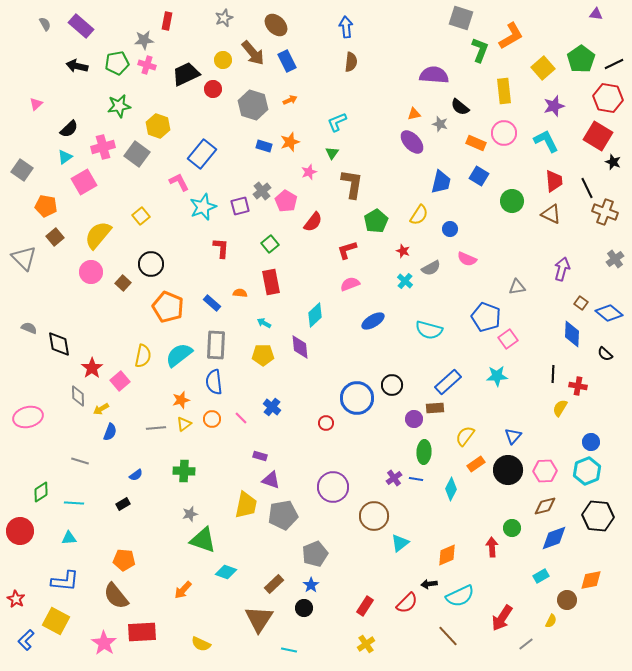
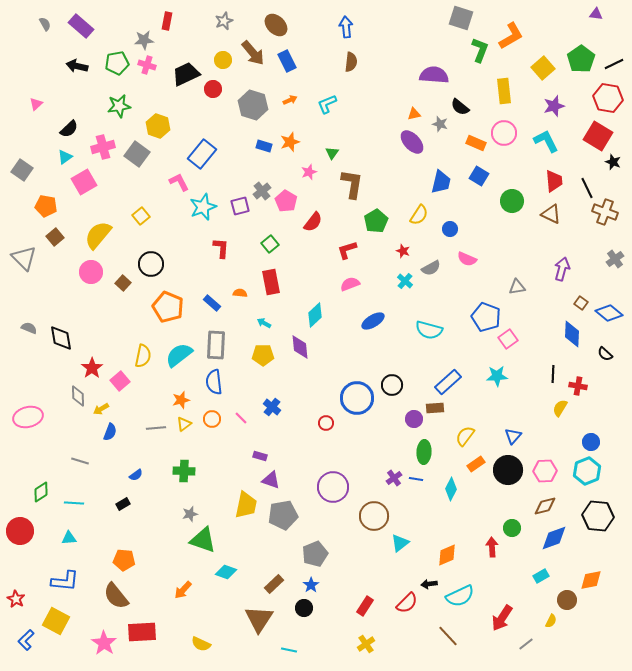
gray star at (224, 18): moved 3 px down
cyan L-shape at (337, 122): moved 10 px left, 18 px up
black diamond at (59, 344): moved 2 px right, 6 px up
